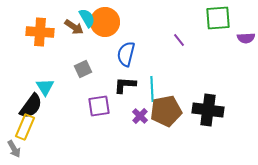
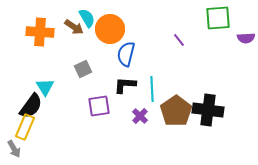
orange circle: moved 5 px right, 7 px down
brown pentagon: moved 10 px right; rotated 24 degrees counterclockwise
